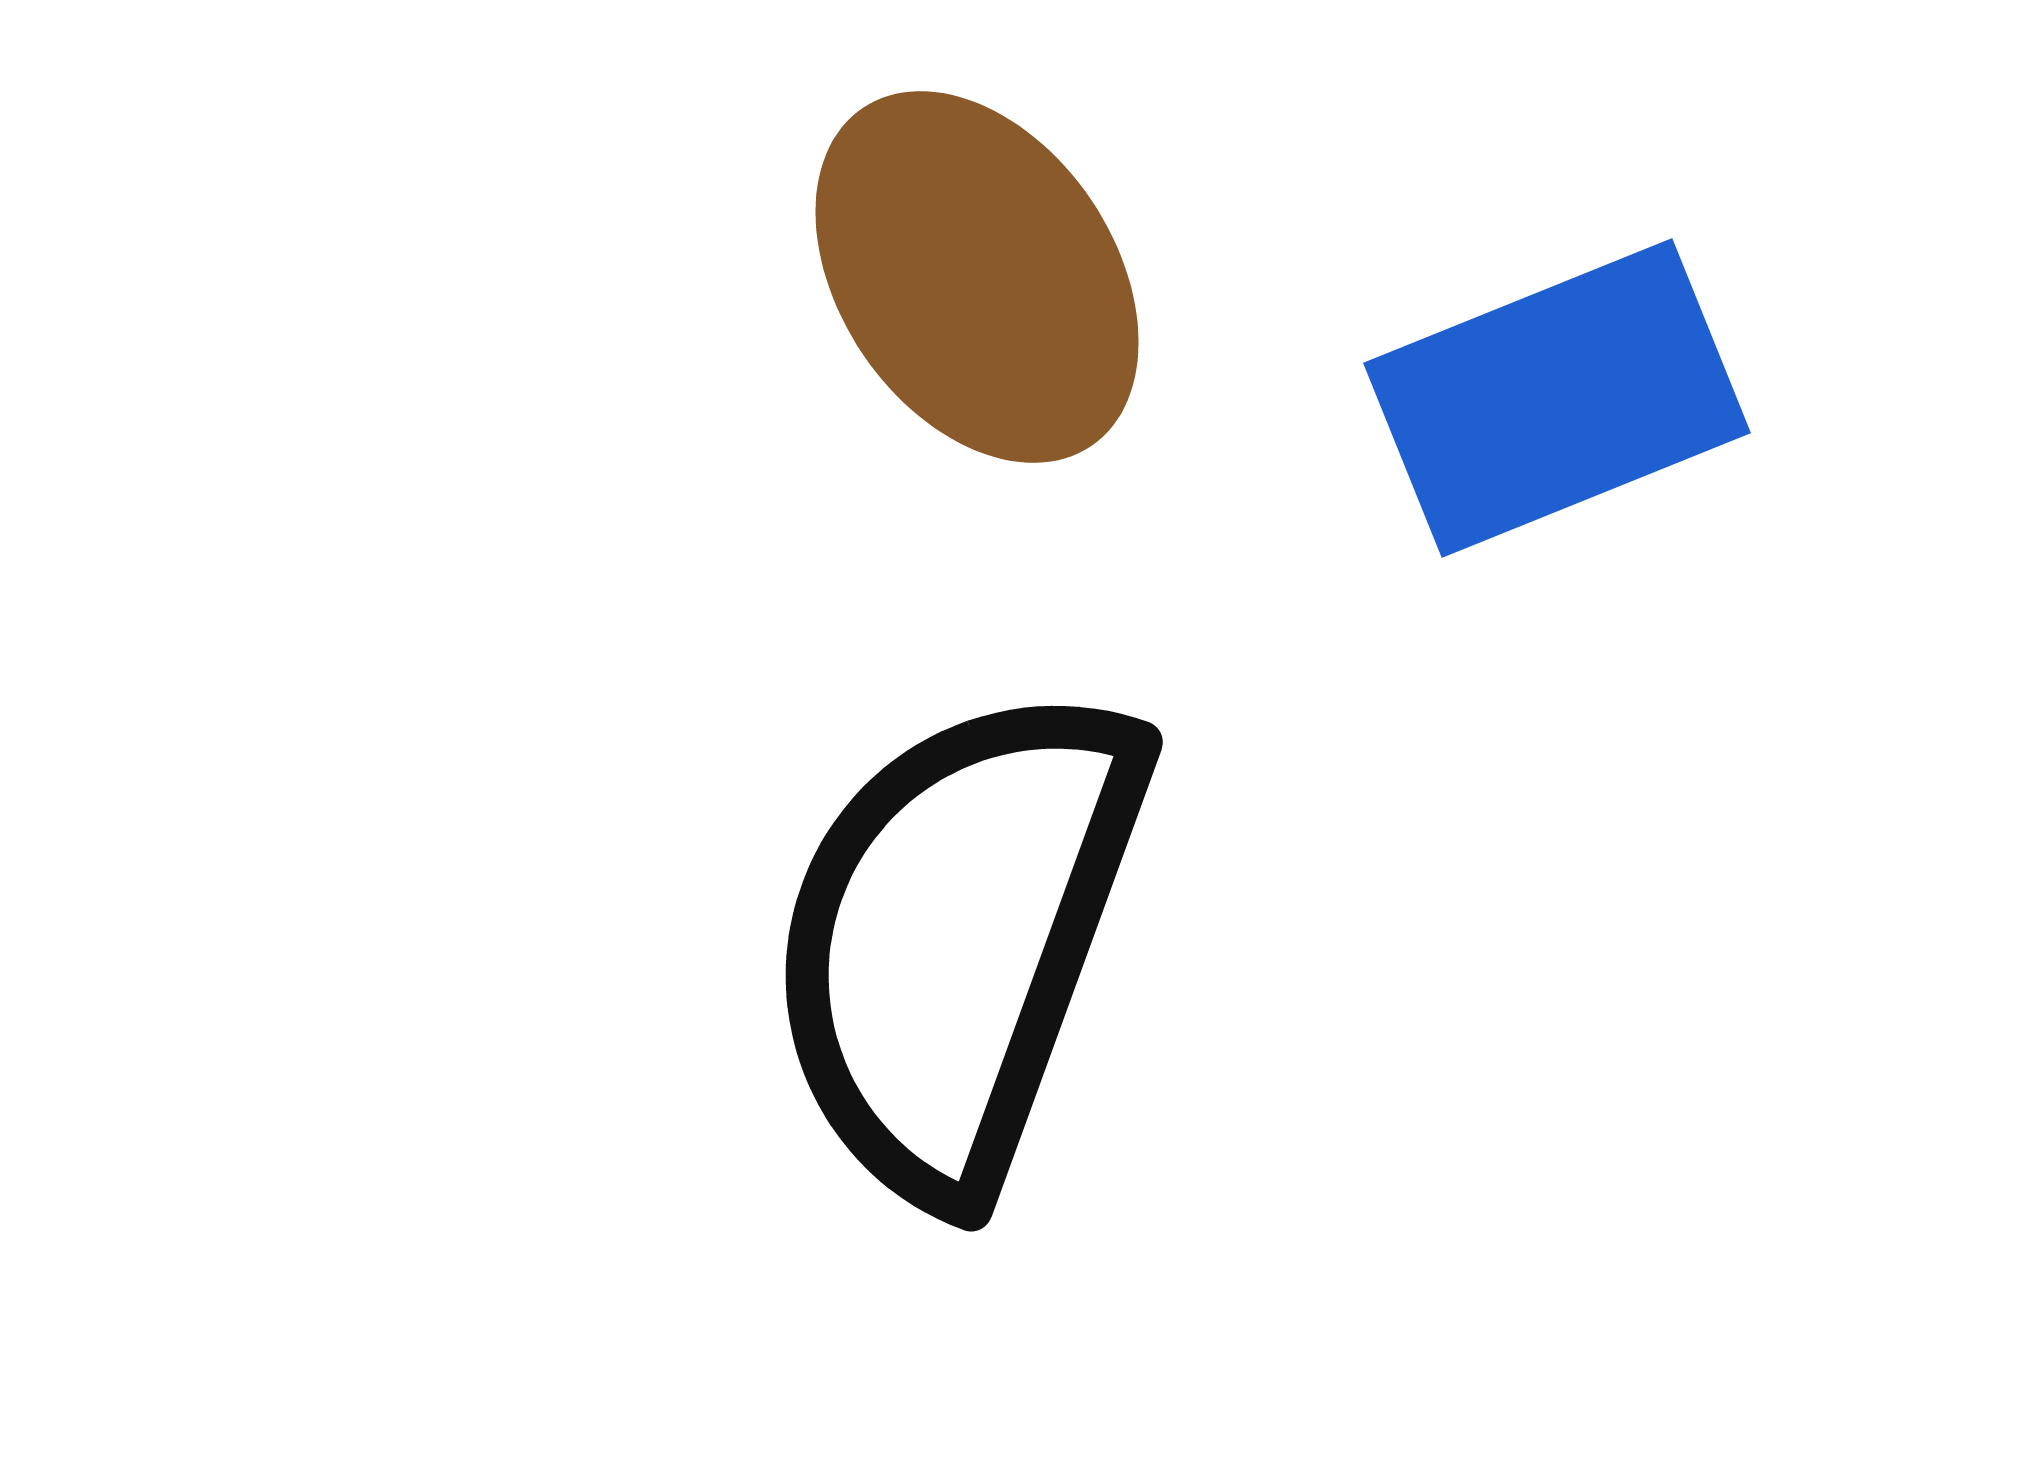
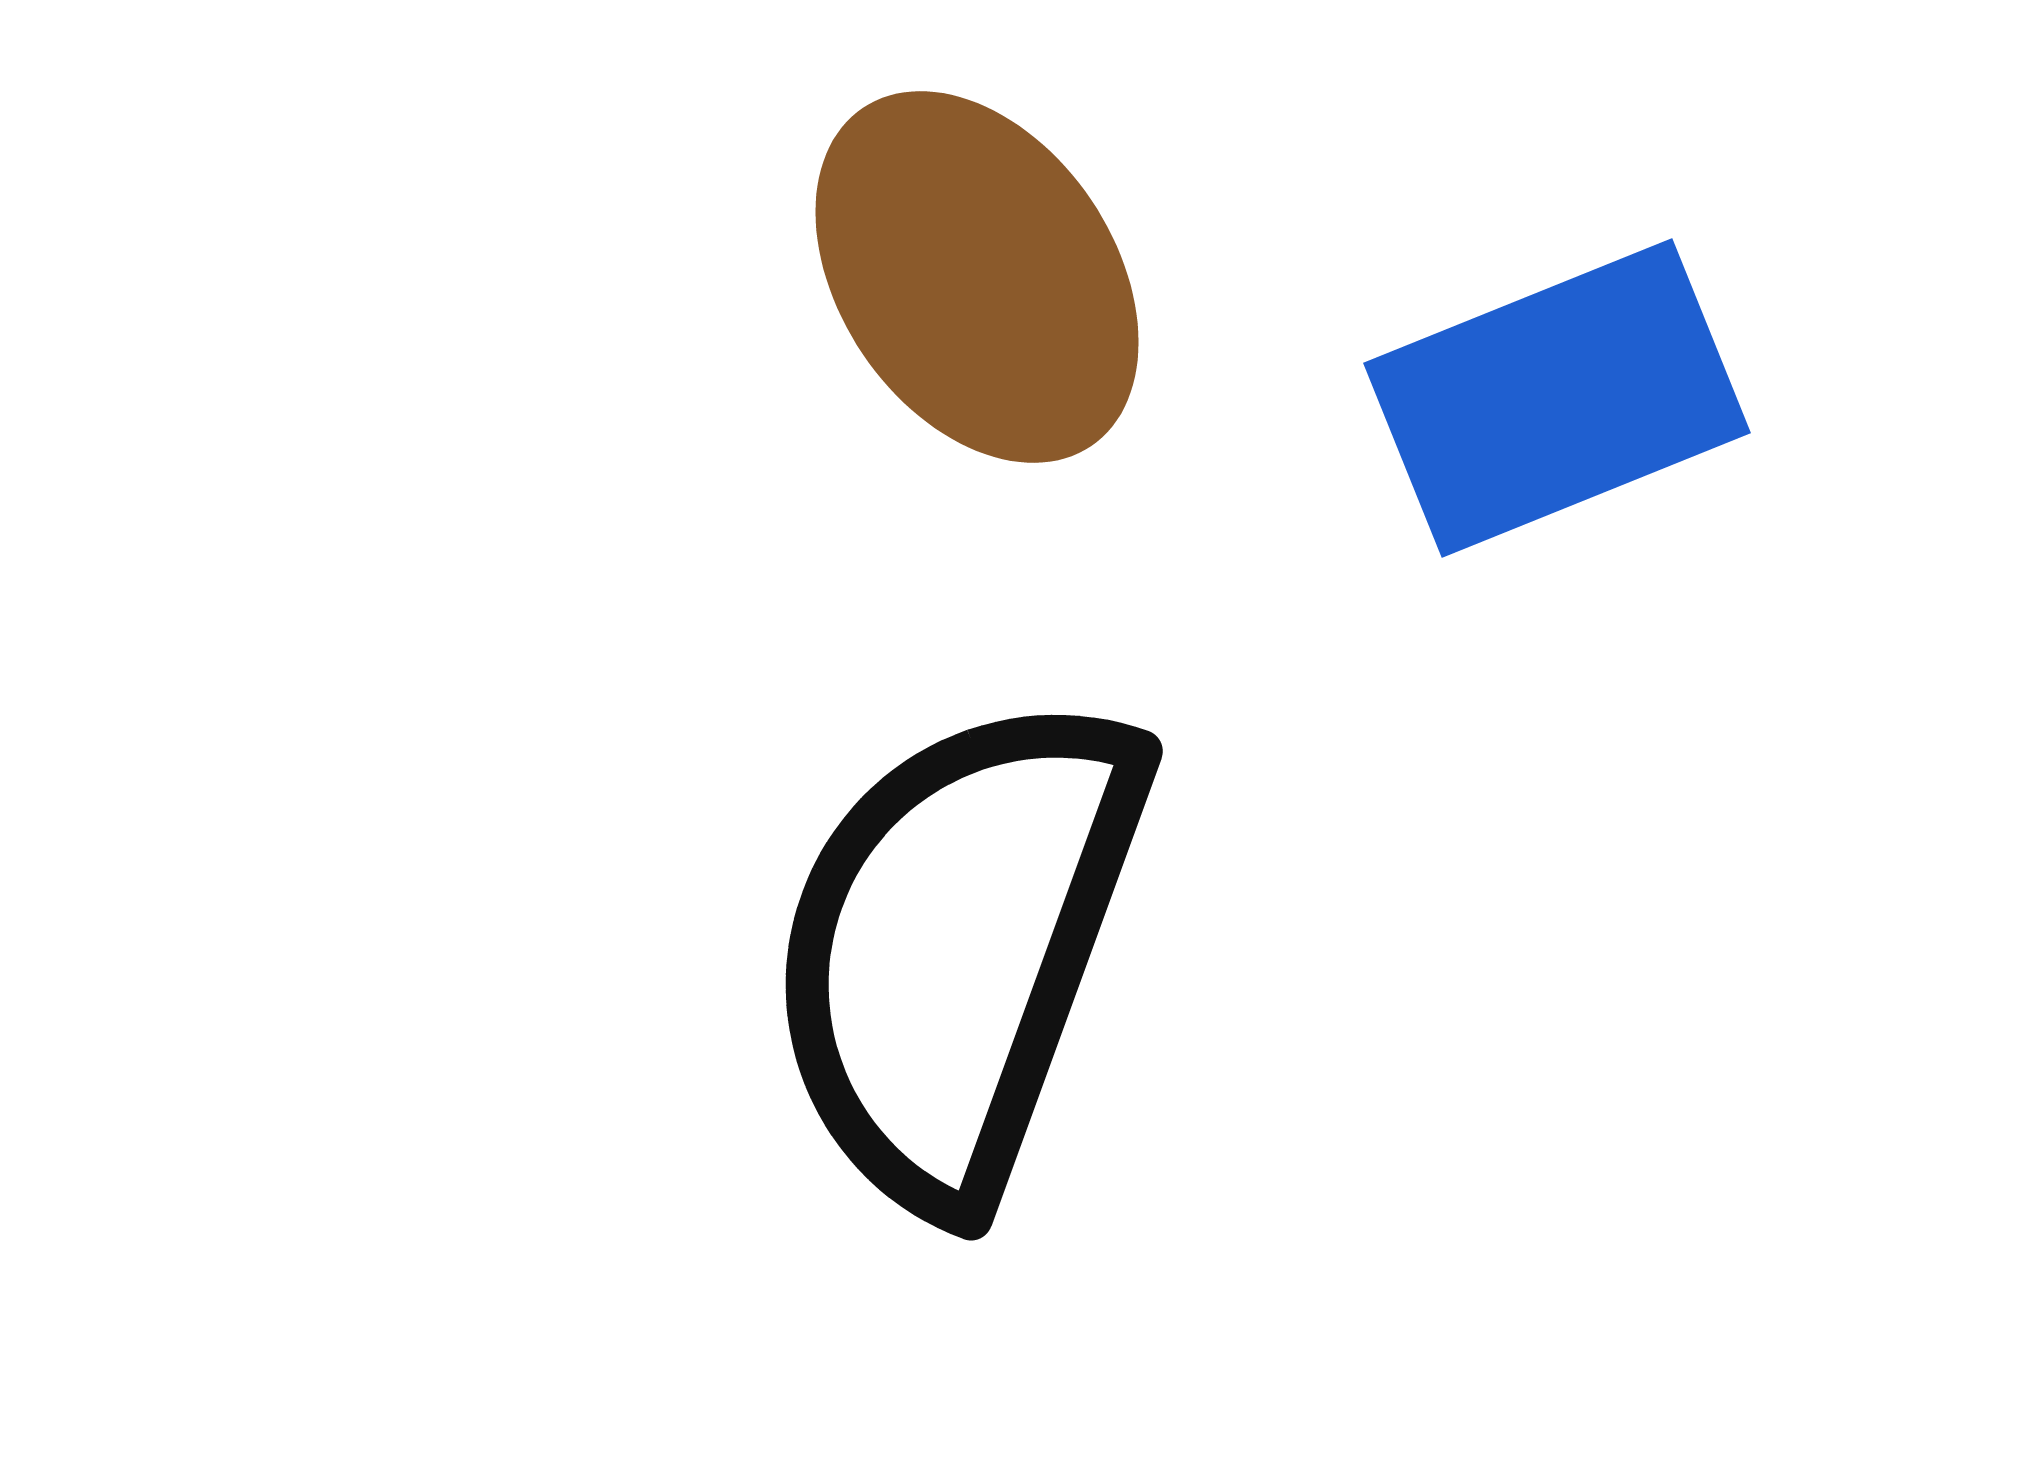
black semicircle: moved 9 px down
